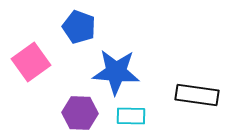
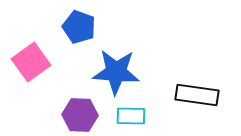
purple hexagon: moved 2 px down
